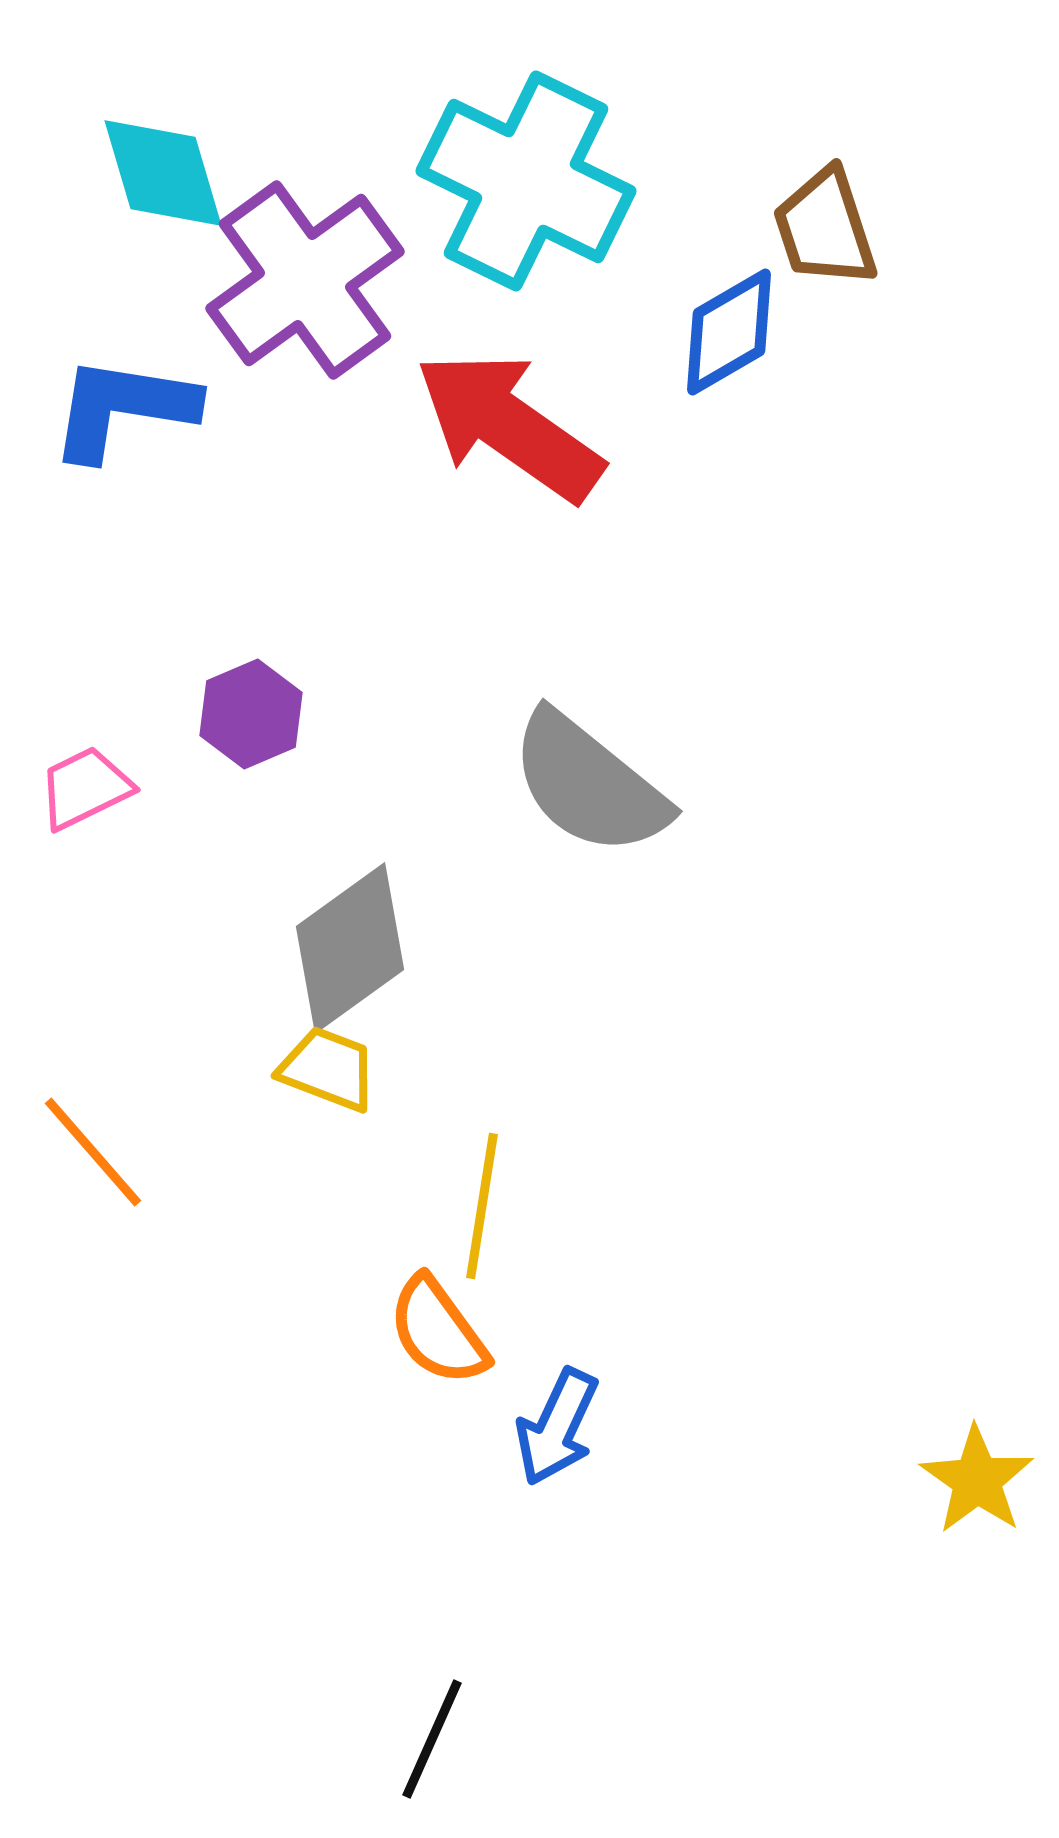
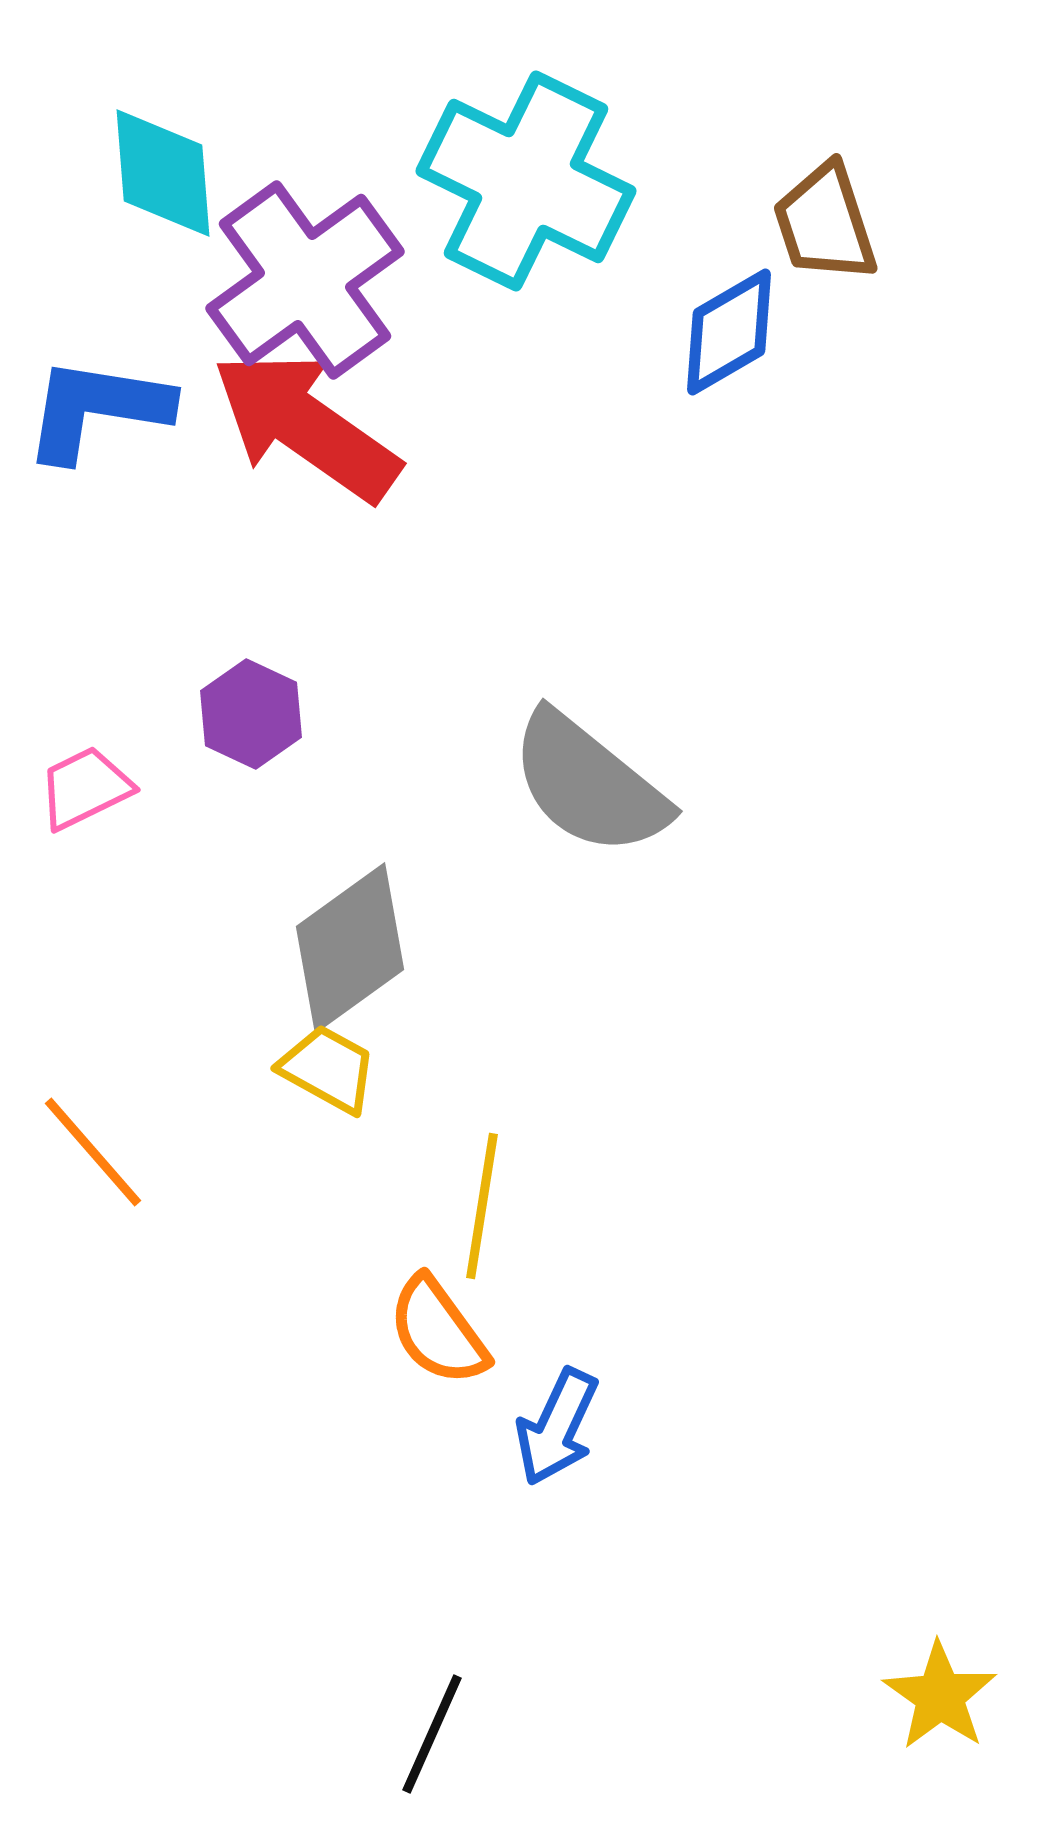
cyan diamond: rotated 12 degrees clockwise
brown trapezoid: moved 5 px up
blue L-shape: moved 26 px left, 1 px down
red arrow: moved 203 px left
purple hexagon: rotated 12 degrees counterclockwise
yellow trapezoid: rotated 8 degrees clockwise
yellow star: moved 37 px left, 216 px down
black line: moved 5 px up
